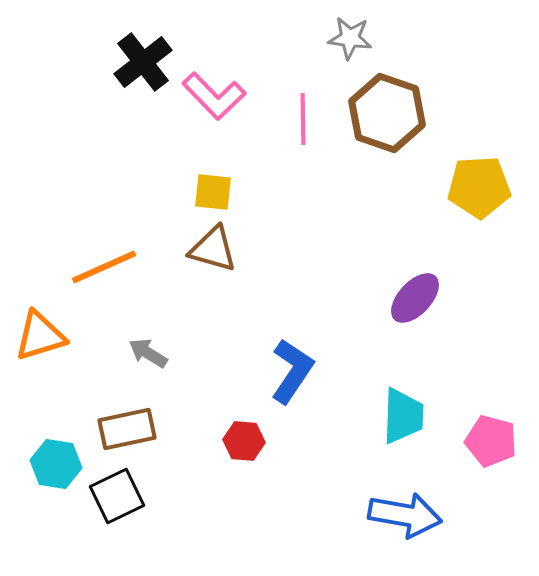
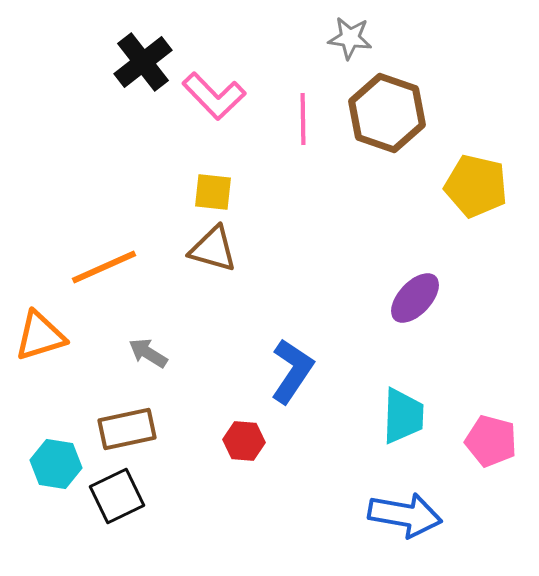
yellow pentagon: moved 3 px left, 1 px up; rotated 16 degrees clockwise
